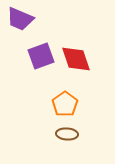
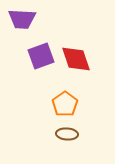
purple trapezoid: moved 2 px right; rotated 20 degrees counterclockwise
